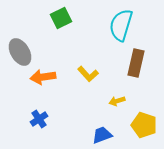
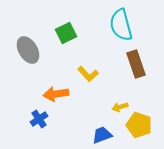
green square: moved 5 px right, 15 px down
cyan semicircle: rotated 32 degrees counterclockwise
gray ellipse: moved 8 px right, 2 px up
brown rectangle: moved 1 px down; rotated 32 degrees counterclockwise
orange arrow: moved 13 px right, 17 px down
yellow arrow: moved 3 px right, 6 px down
yellow pentagon: moved 5 px left
